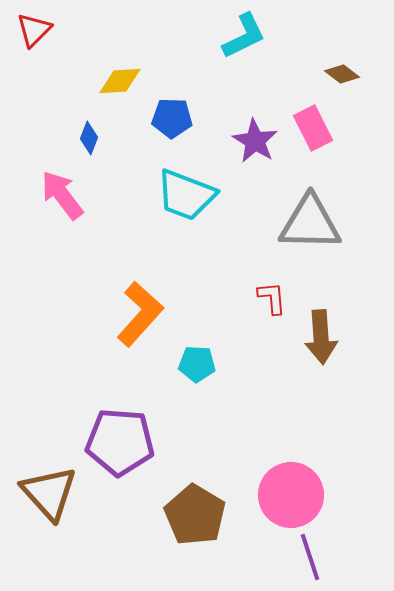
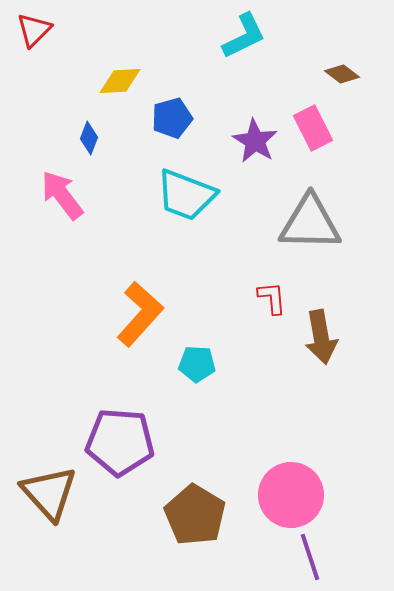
blue pentagon: rotated 18 degrees counterclockwise
brown arrow: rotated 6 degrees counterclockwise
